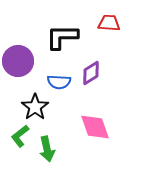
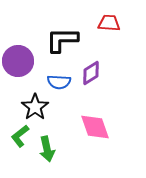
black L-shape: moved 3 px down
